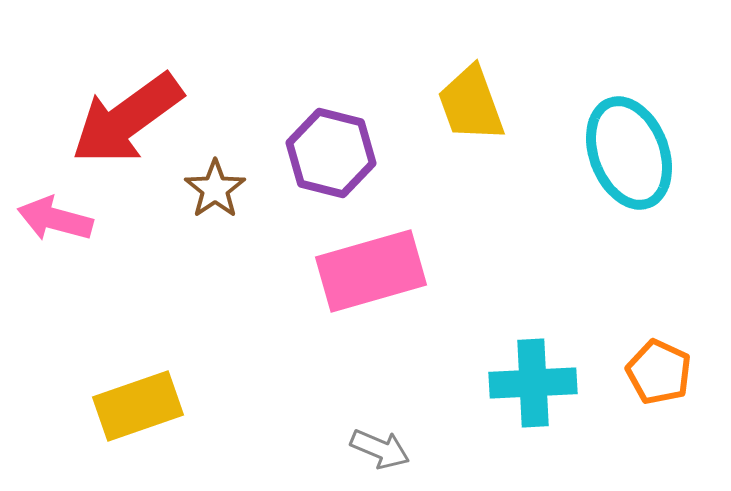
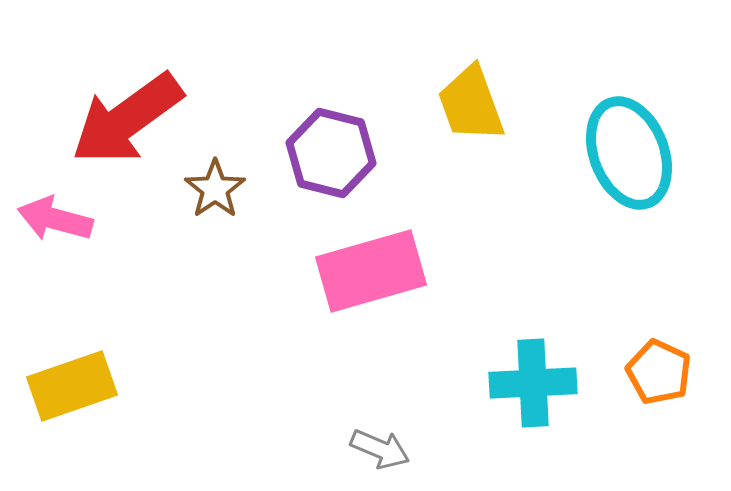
yellow rectangle: moved 66 px left, 20 px up
